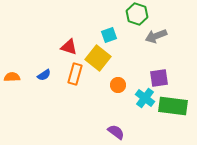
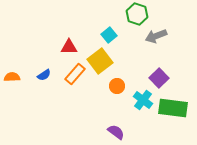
cyan square: rotated 21 degrees counterclockwise
red triangle: rotated 18 degrees counterclockwise
yellow square: moved 2 px right, 3 px down; rotated 15 degrees clockwise
orange rectangle: rotated 25 degrees clockwise
purple square: rotated 36 degrees counterclockwise
orange circle: moved 1 px left, 1 px down
cyan cross: moved 2 px left, 2 px down
green rectangle: moved 2 px down
